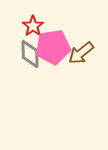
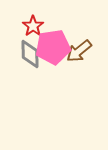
brown arrow: moved 2 px left, 2 px up
